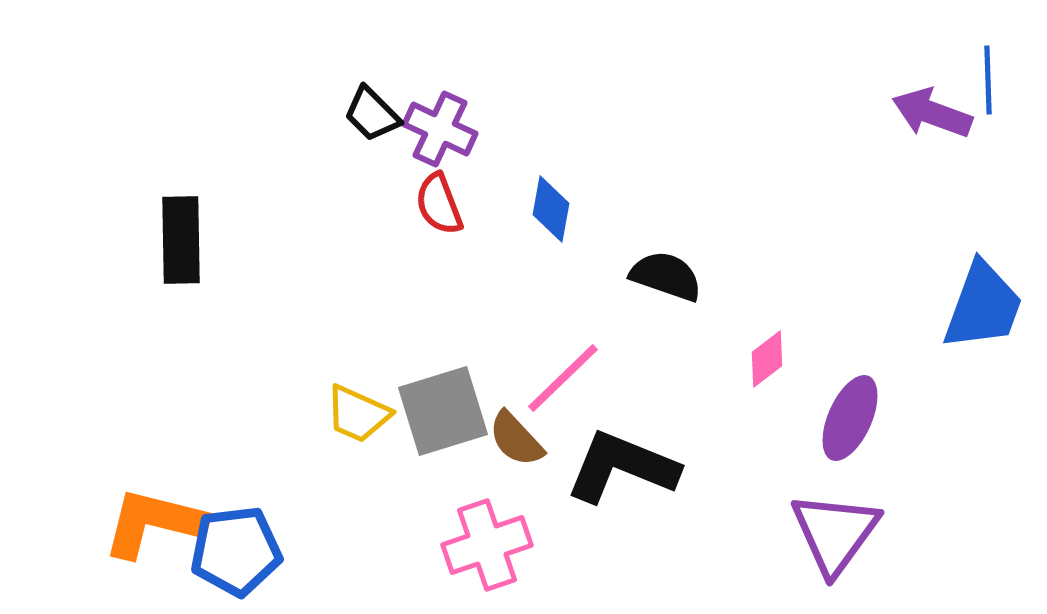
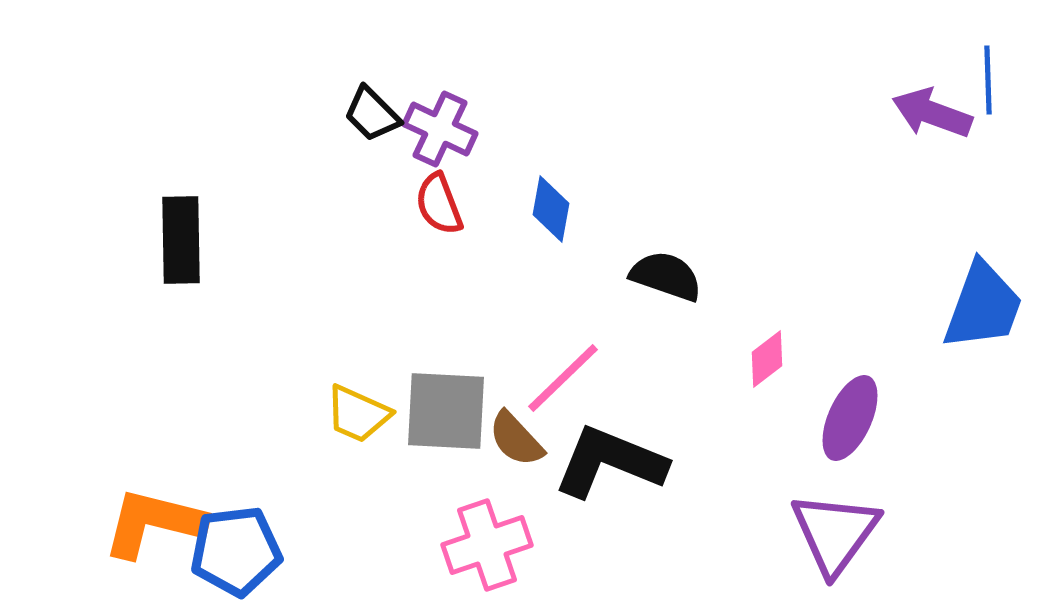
gray square: moved 3 px right; rotated 20 degrees clockwise
black L-shape: moved 12 px left, 5 px up
